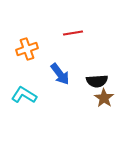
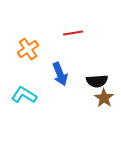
orange cross: moved 1 px right; rotated 15 degrees counterclockwise
blue arrow: rotated 15 degrees clockwise
